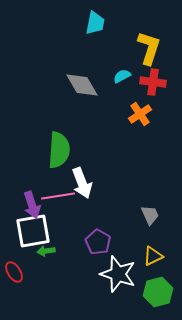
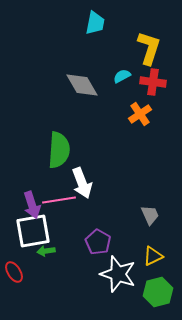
pink line: moved 1 px right, 4 px down
